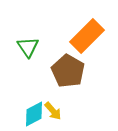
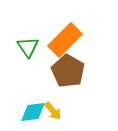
orange rectangle: moved 22 px left, 4 px down
cyan diamond: moved 1 px left, 2 px up; rotated 20 degrees clockwise
